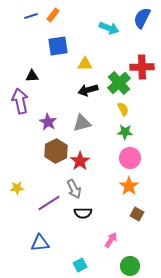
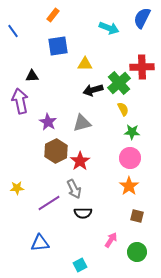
blue line: moved 18 px left, 15 px down; rotated 72 degrees clockwise
black arrow: moved 5 px right
green star: moved 7 px right
brown square: moved 2 px down; rotated 16 degrees counterclockwise
green circle: moved 7 px right, 14 px up
